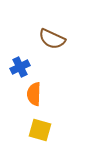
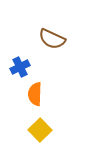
orange semicircle: moved 1 px right
yellow square: rotated 30 degrees clockwise
